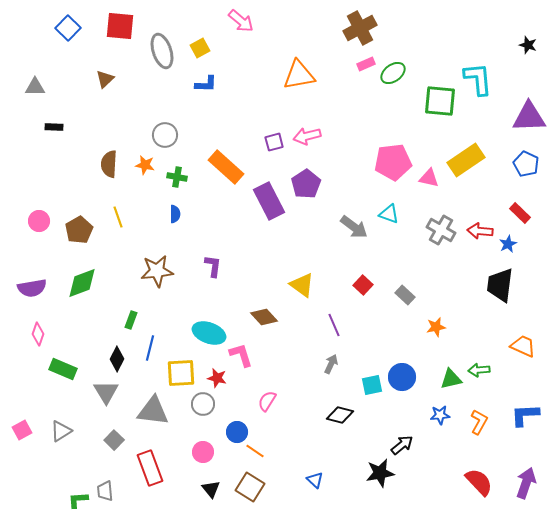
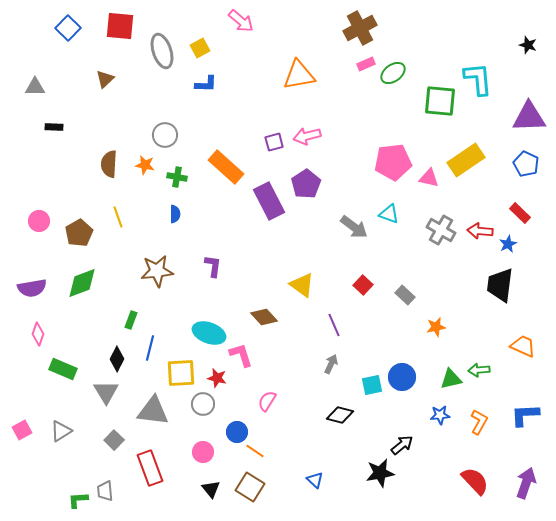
brown pentagon at (79, 230): moved 3 px down
red semicircle at (479, 482): moved 4 px left, 1 px up
